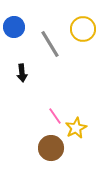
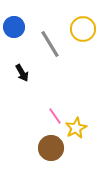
black arrow: rotated 24 degrees counterclockwise
